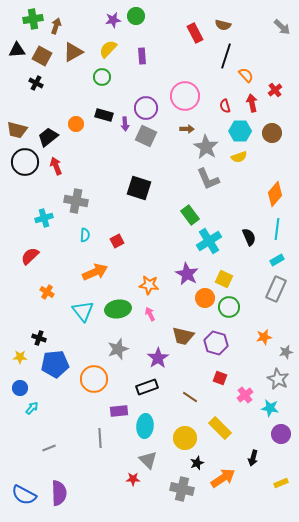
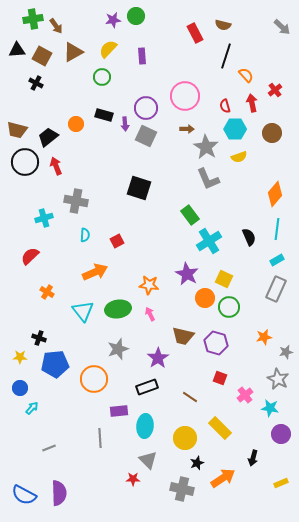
brown arrow at (56, 26): rotated 126 degrees clockwise
cyan hexagon at (240, 131): moved 5 px left, 2 px up
